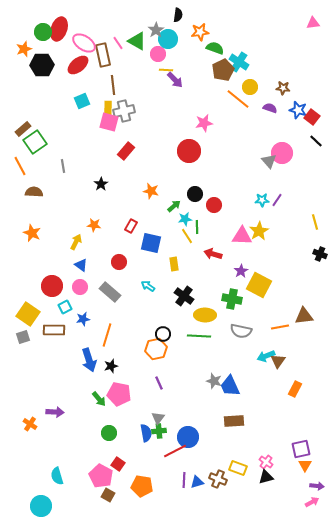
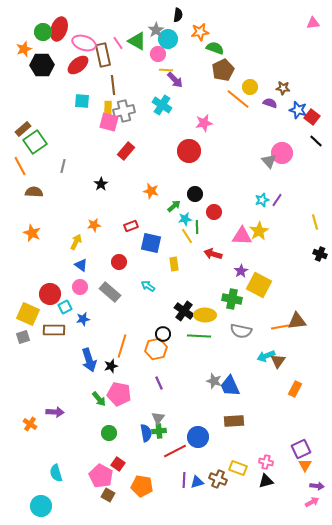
pink ellipse at (84, 43): rotated 15 degrees counterclockwise
cyan cross at (239, 62): moved 77 px left, 43 px down
cyan square at (82, 101): rotated 28 degrees clockwise
purple semicircle at (270, 108): moved 5 px up
gray line at (63, 166): rotated 24 degrees clockwise
cyan star at (262, 200): rotated 16 degrees counterclockwise
red circle at (214, 205): moved 7 px down
orange star at (94, 225): rotated 16 degrees counterclockwise
red rectangle at (131, 226): rotated 40 degrees clockwise
red circle at (52, 286): moved 2 px left, 8 px down
black cross at (184, 296): moved 15 px down
yellow square at (28, 314): rotated 10 degrees counterclockwise
brown triangle at (304, 316): moved 7 px left, 5 px down
orange line at (107, 335): moved 15 px right, 11 px down
blue circle at (188, 437): moved 10 px right
purple square at (301, 449): rotated 12 degrees counterclockwise
pink cross at (266, 462): rotated 24 degrees counterclockwise
cyan semicircle at (57, 476): moved 1 px left, 3 px up
black triangle at (266, 477): moved 4 px down
